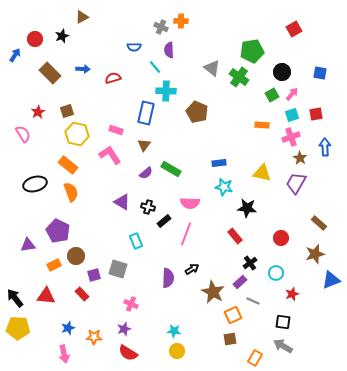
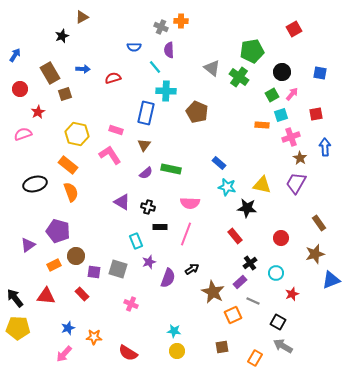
red circle at (35, 39): moved 15 px left, 50 px down
brown rectangle at (50, 73): rotated 15 degrees clockwise
brown square at (67, 111): moved 2 px left, 17 px up
cyan square at (292, 115): moved 11 px left
pink semicircle at (23, 134): rotated 78 degrees counterclockwise
blue rectangle at (219, 163): rotated 48 degrees clockwise
green rectangle at (171, 169): rotated 18 degrees counterclockwise
yellow triangle at (262, 173): moved 12 px down
cyan star at (224, 187): moved 3 px right
black rectangle at (164, 221): moved 4 px left, 6 px down; rotated 40 degrees clockwise
brown rectangle at (319, 223): rotated 14 degrees clockwise
purple pentagon at (58, 231): rotated 10 degrees counterclockwise
purple triangle at (28, 245): rotated 28 degrees counterclockwise
purple square at (94, 275): moved 3 px up; rotated 24 degrees clockwise
purple semicircle at (168, 278): rotated 18 degrees clockwise
black square at (283, 322): moved 5 px left; rotated 21 degrees clockwise
purple star at (124, 329): moved 25 px right, 67 px up
brown square at (230, 339): moved 8 px left, 8 px down
pink arrow at (64, 354): rotated 54 degrees clockwise
